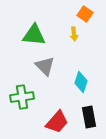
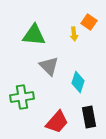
orange square: moved 4 px right, 8 px down
gray triangle: moved 4 px right
cyan diamond: moved 3 px left
